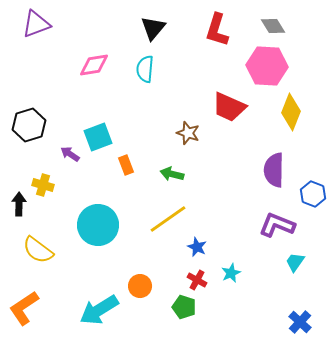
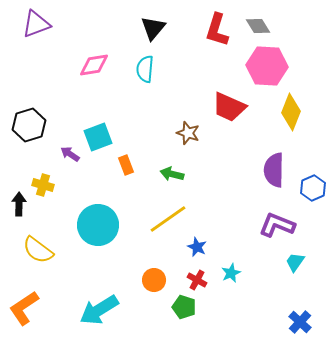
gray diamond: moved 15 px left
blue hexagon: moved 6 px up; rotated 15 degrees clockwise
orange circle: moved 14 px right, 6 px up
